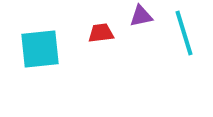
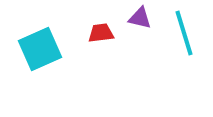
purple triangle: moved 1 px left, 2 px down; rotated 25 degrees clockwise
cyan square: rotated 18 degrees counterclockwise
